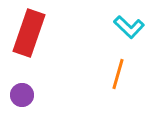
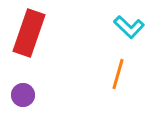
purple circle: moved 1 px right
